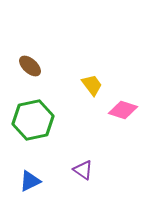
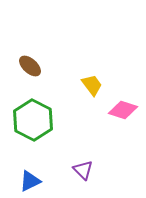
green hexagon: rotated 21 degrees counterclockwise
purple triangle: rotated 10 degrees clockwise
